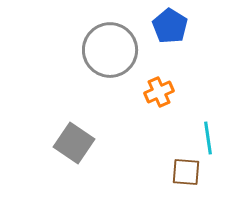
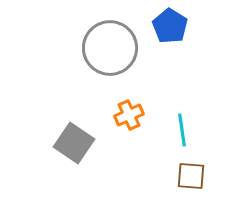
gray circle: moved 2 px up
orange cross: moved 30 px left, 23 px down
cyan line: moved 26 px left, 8 px up
brown square: moved 5 px right, 4 px down
